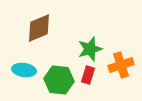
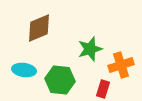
red rectangle: moved 15 px right, 14 px down
green hexagon: moved 1 px right
